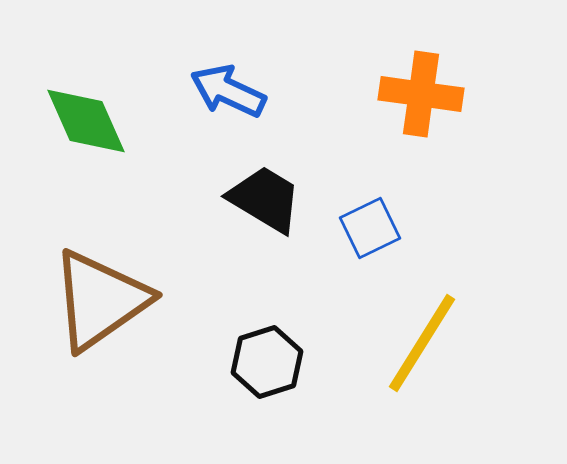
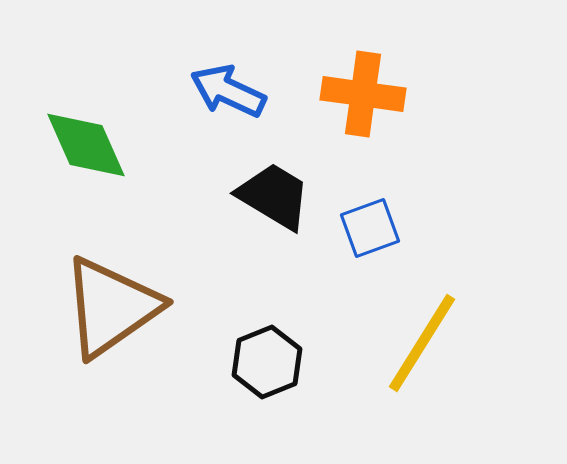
orange cross: moved 58 px left
green diamond: moved 24 px down
black trapezoid: moved 9 px right, 3 px up
blue square: rotated 6 degrees clockwise
brown triangle: moved 11 px right, 7 px down
black hexagon: rotated 4 degrees counterclockwise
